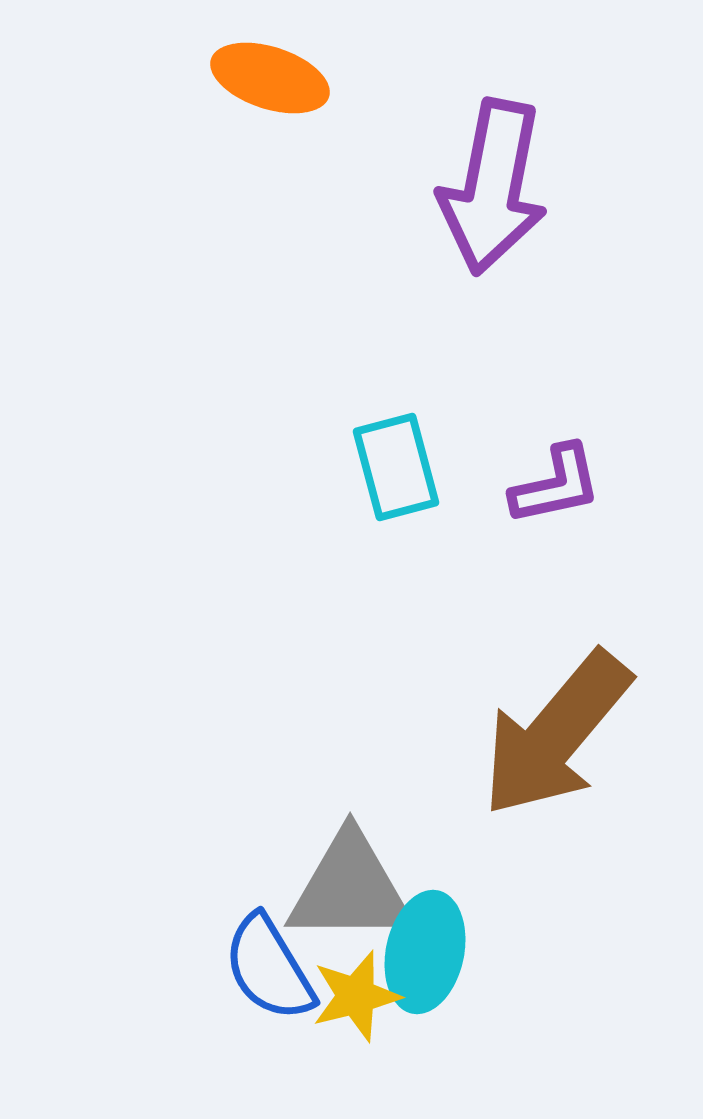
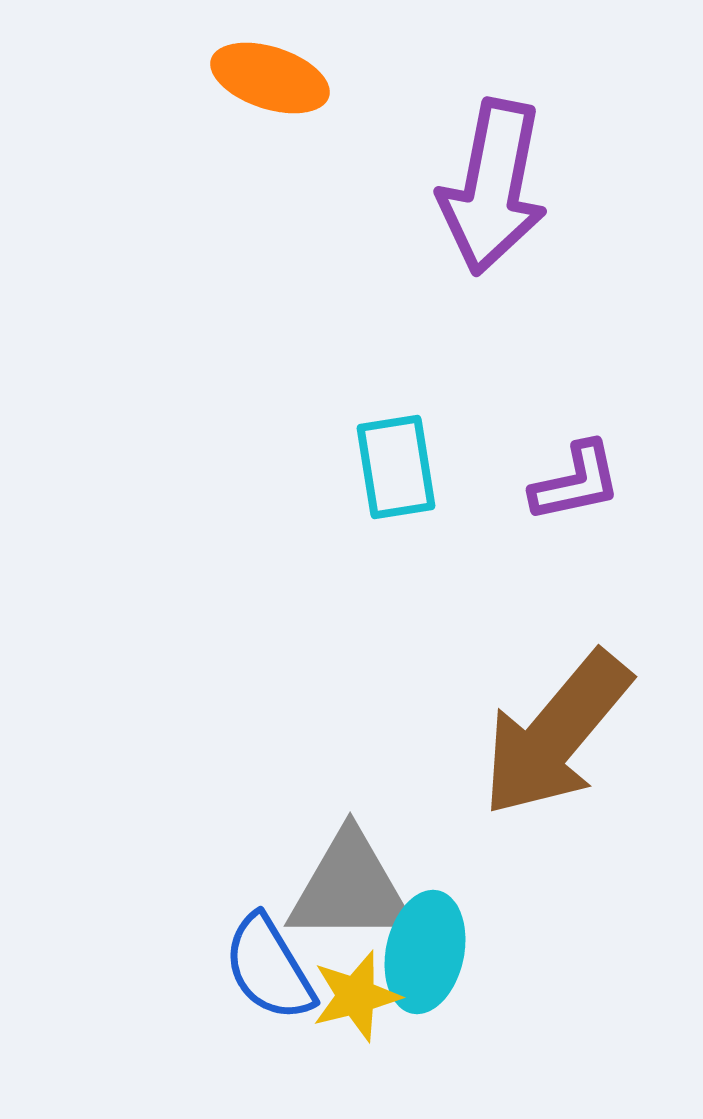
cyan rectangle: rotated 6 degrees clockwise
purple L-shape: moved 20 px right, 3 px up
